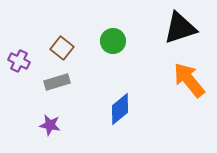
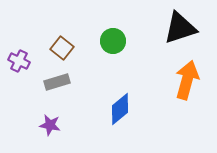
orange arrow: moved 2 px left; rotated 54 degrees clockwise
